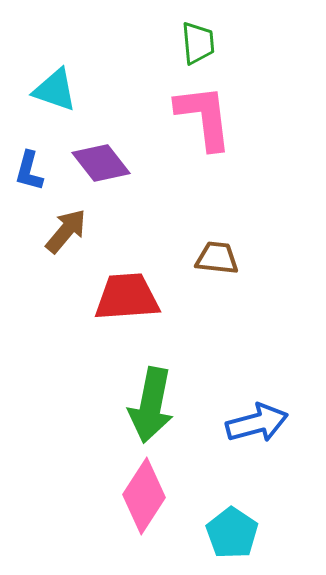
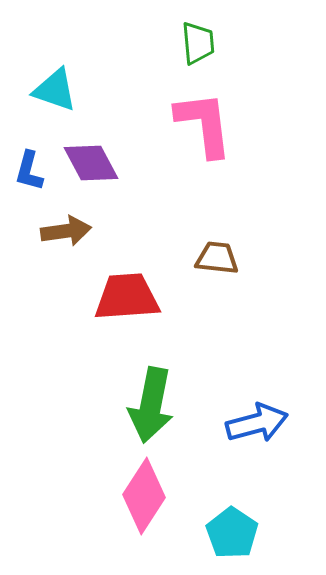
pink L-shape: moved 7 px down
purple diamond: moved 10 px left; rotated 10 degrees clockwise
brown arrow: rotated 42 degrees clockwise
